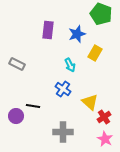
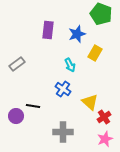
gray rectangle: rotated 63 degrees counterclockwise
pink star: rotated 21 degrees clockwise
